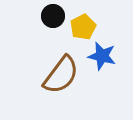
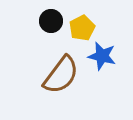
black circle: moved 2 px left, 5 px down
yellow pentagon: moved 1 px left, 1 px down
